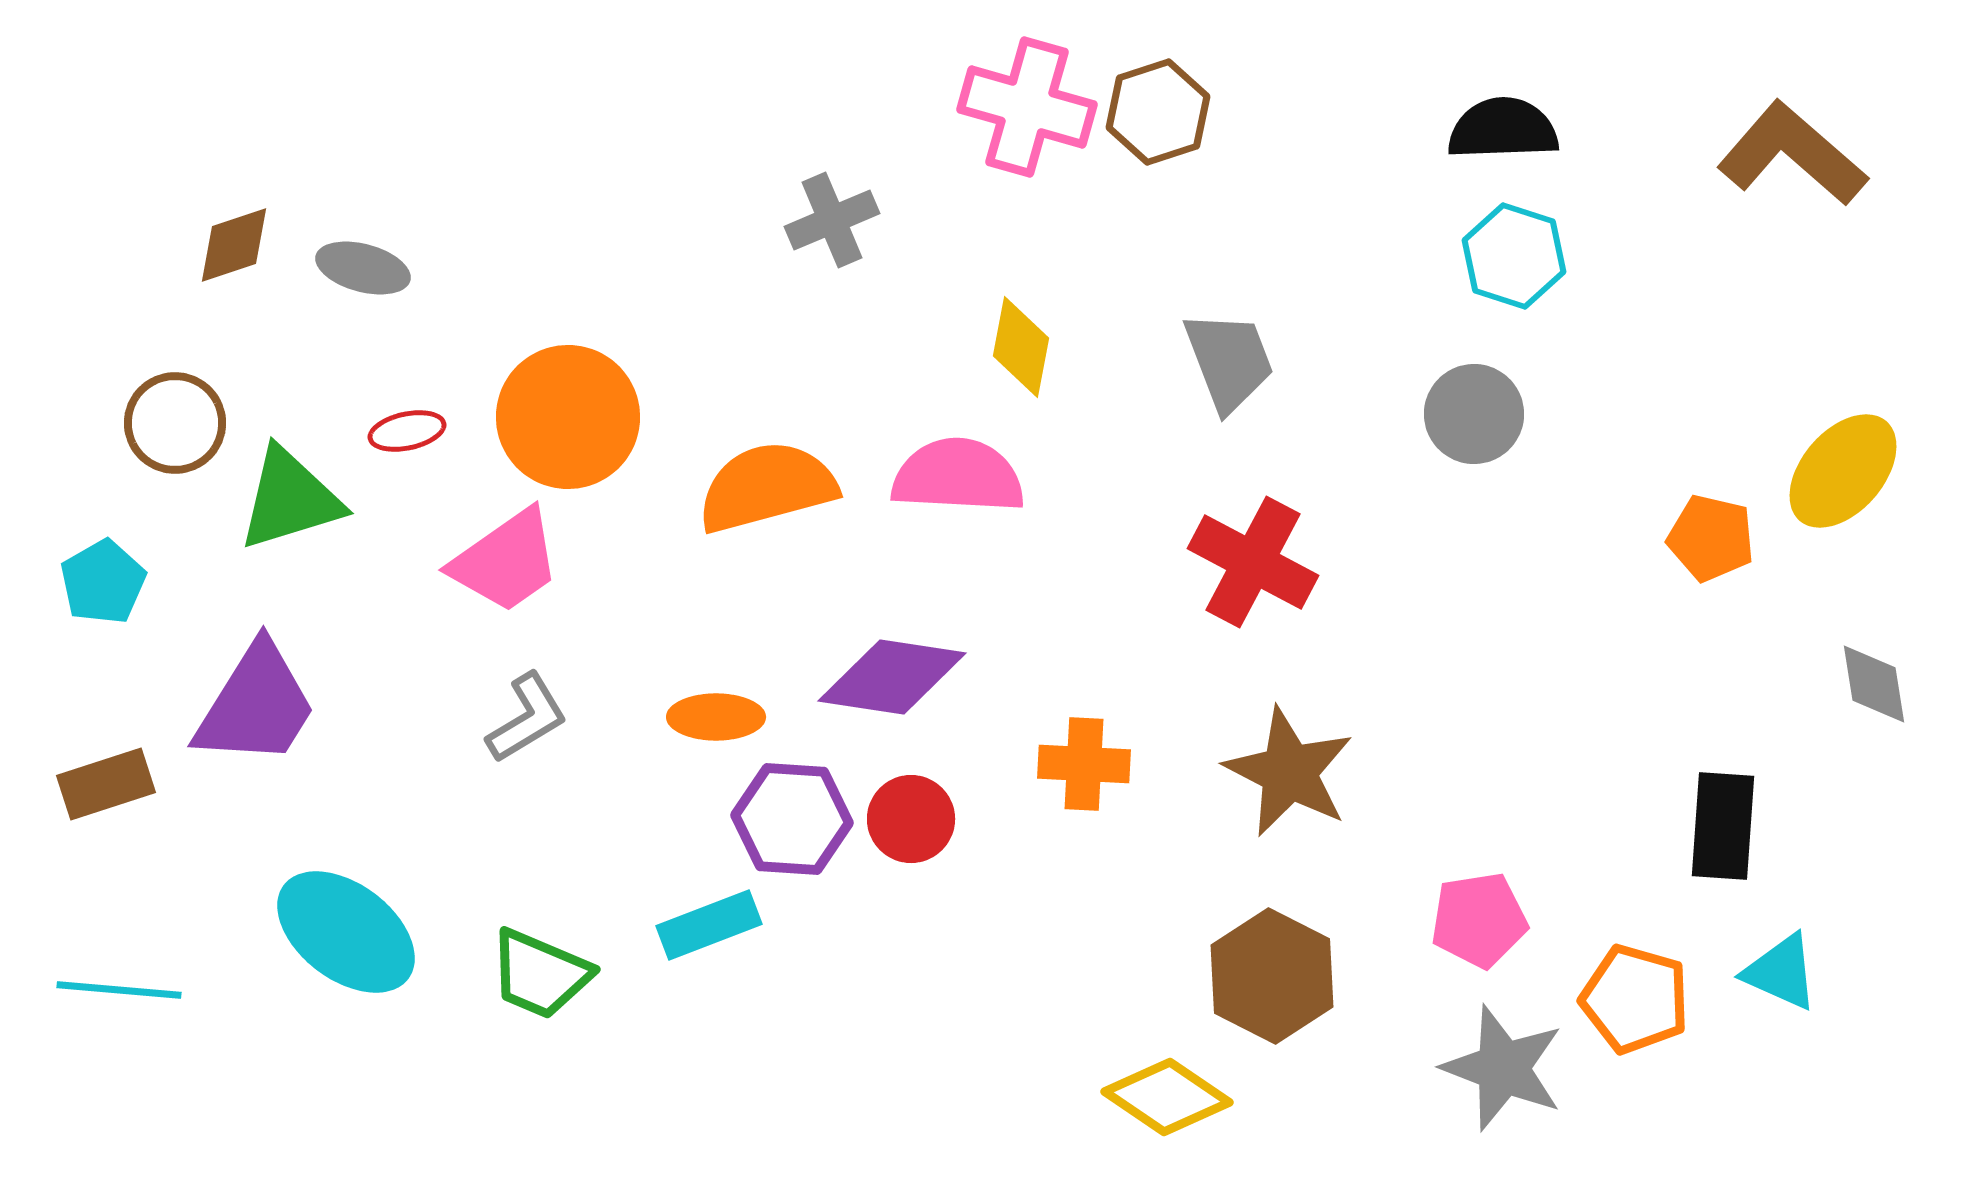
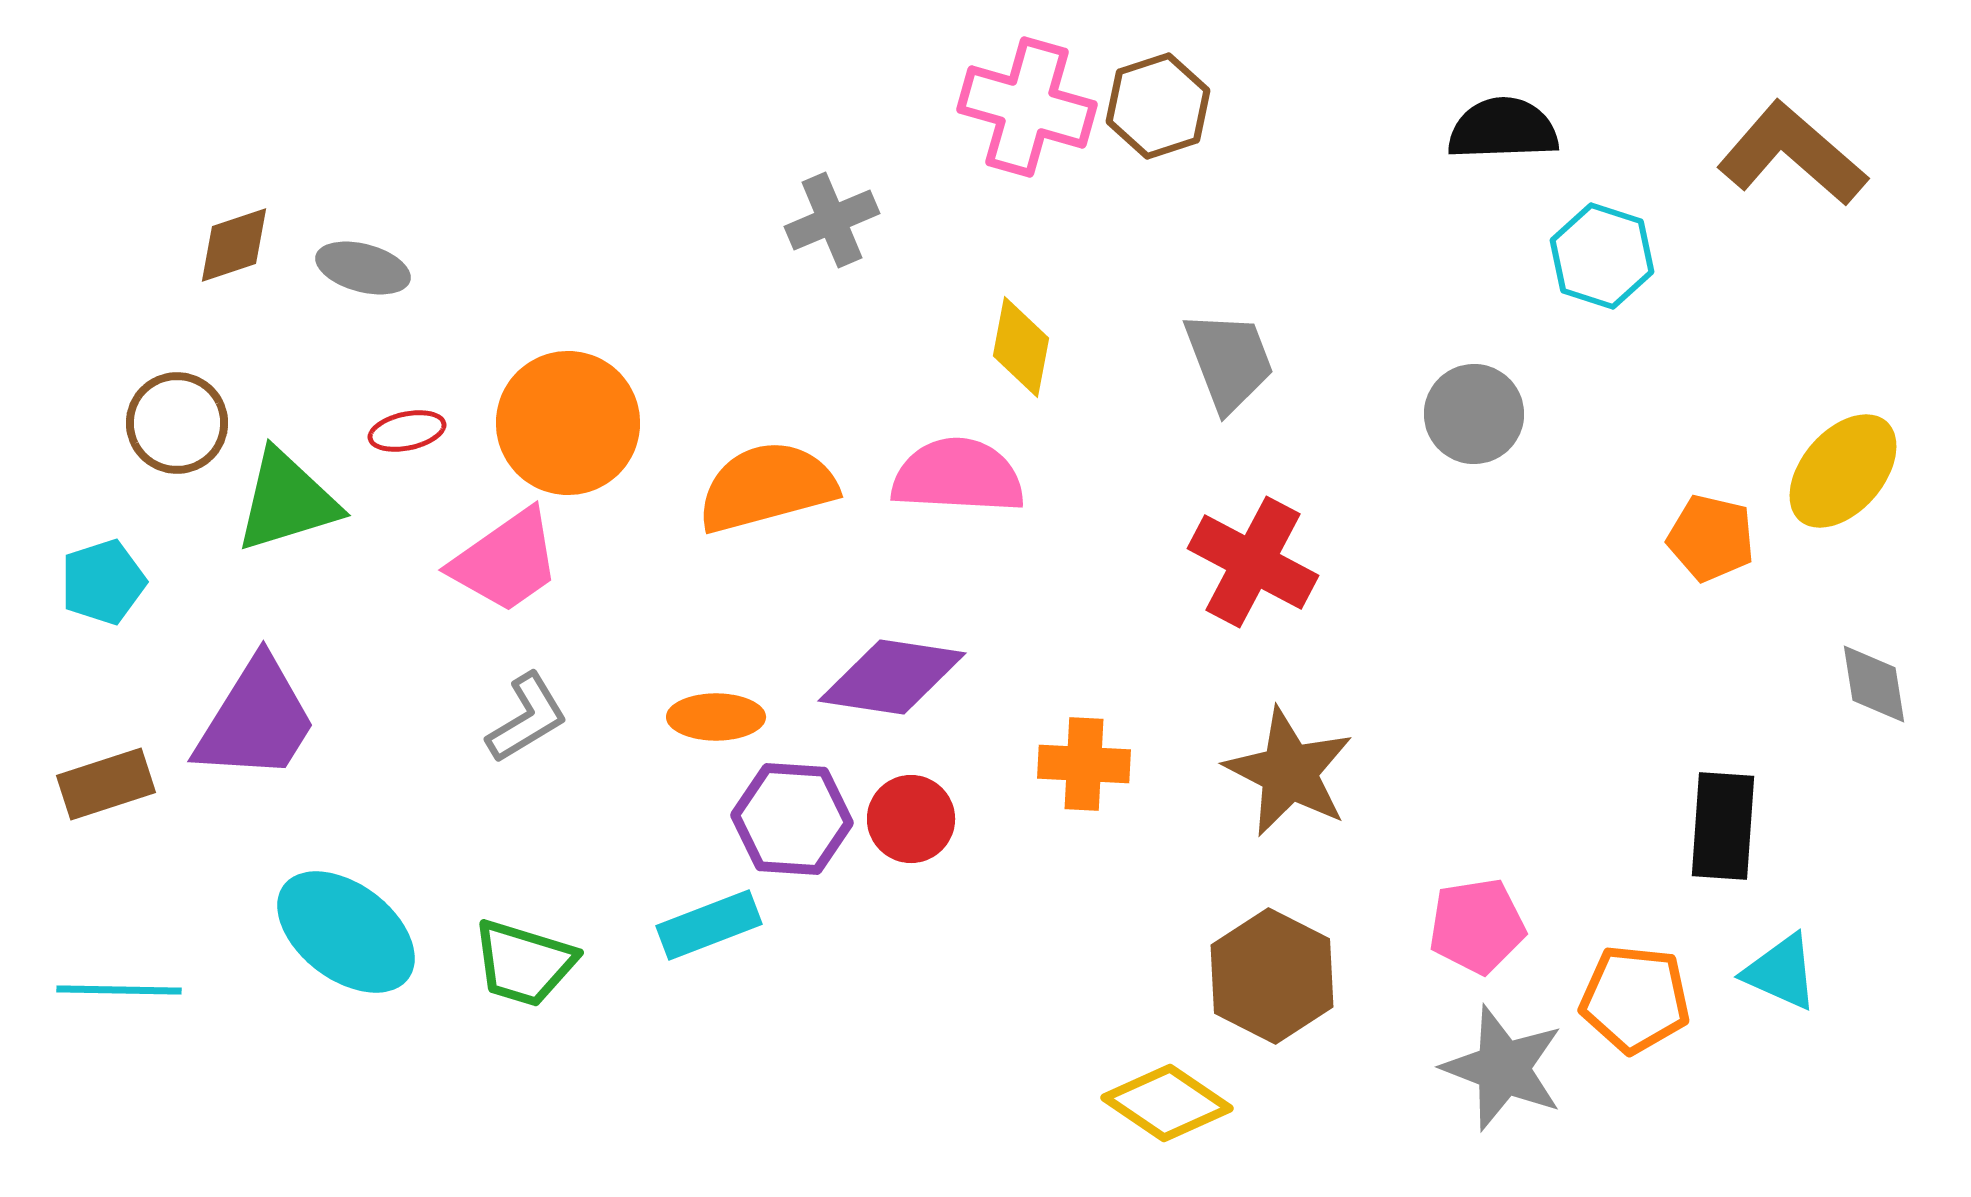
brown hexagon at (1158, 112): moved 6 px up
cyan hexagon at (1514, 256): moved 88 px right
orange circle at (568, 417): moved 6 px down
brown circle at (175, 423): moved 2 px right
green triangle at (290, 499): moved 3 px left, 2 px down
cyan pentagon at (103, 582): rotated 12 degrees clockwise
purple trapezoid at (256, 705): moved 15 px down
pink pentagon at (1479, 920): moved 2 px left, 6 px down
green trapezoid at (540, 974): moved 16 px left, 11 px up; rotated 6 degrees counterclockwise
cyan line at (119, 990): rotated 4 degrees counterclockwise
orange pentagon at (1635, 999): rotated 10 degrees counterclockwise
yellow diamond at (1167, 1097): moved 6 px down
